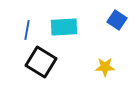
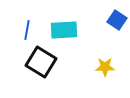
cyan rectangle: moved 3 px down
